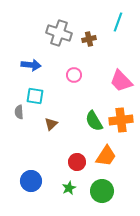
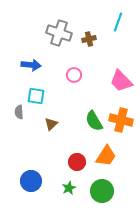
cyan square: moved 1 px right
orange cross: rotated 20 degrees clockwise
